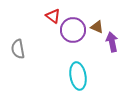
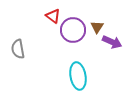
brown triangle: rotated 40 degrees clockwise
purple arrow: rotated 126 degrees clockwise
